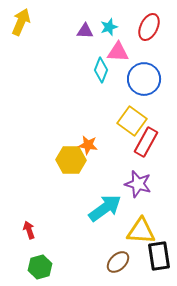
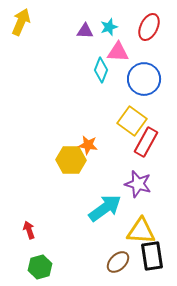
black rectangle: moved 7 px left
